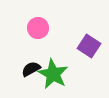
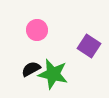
pink circle: moved 1 px left, 2 px down
green star: rotated 16 degrees counterclockwise
